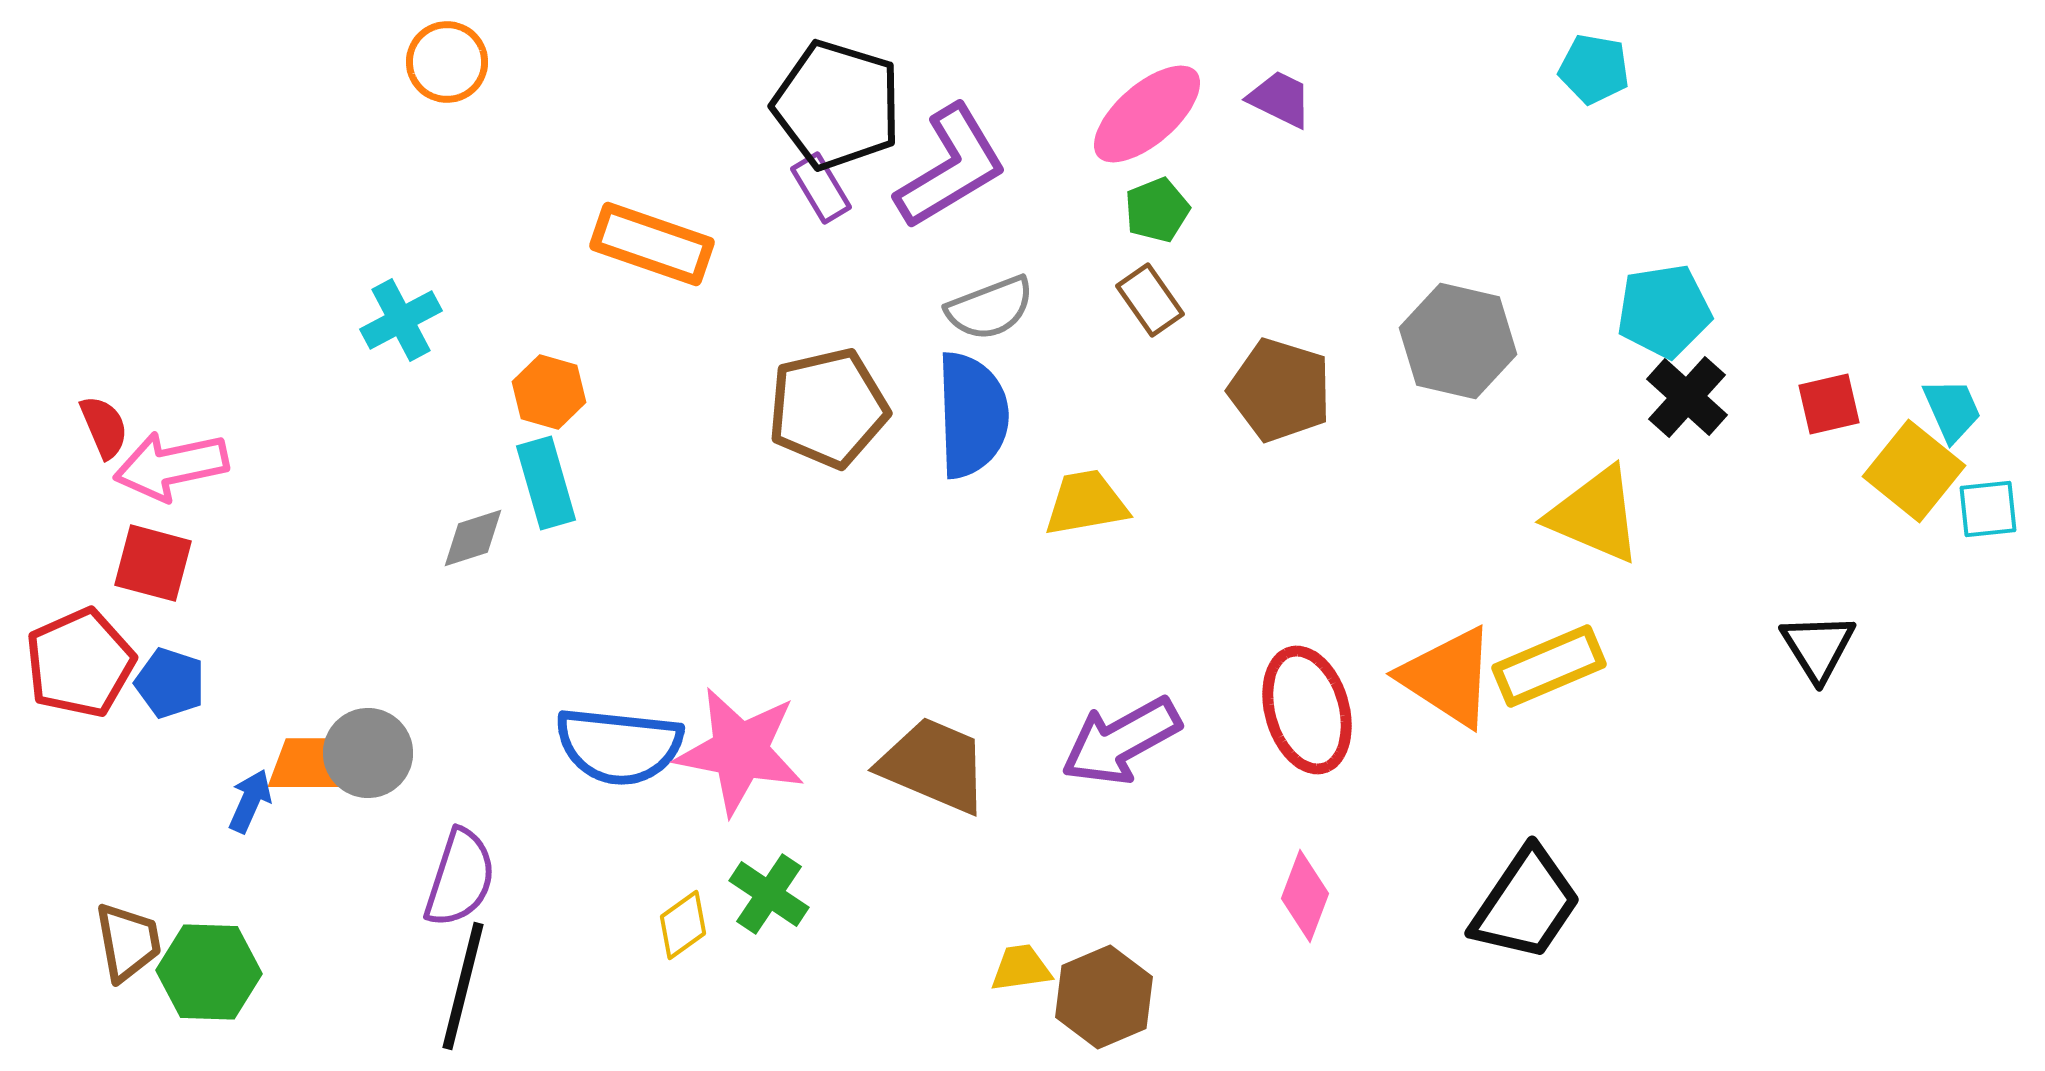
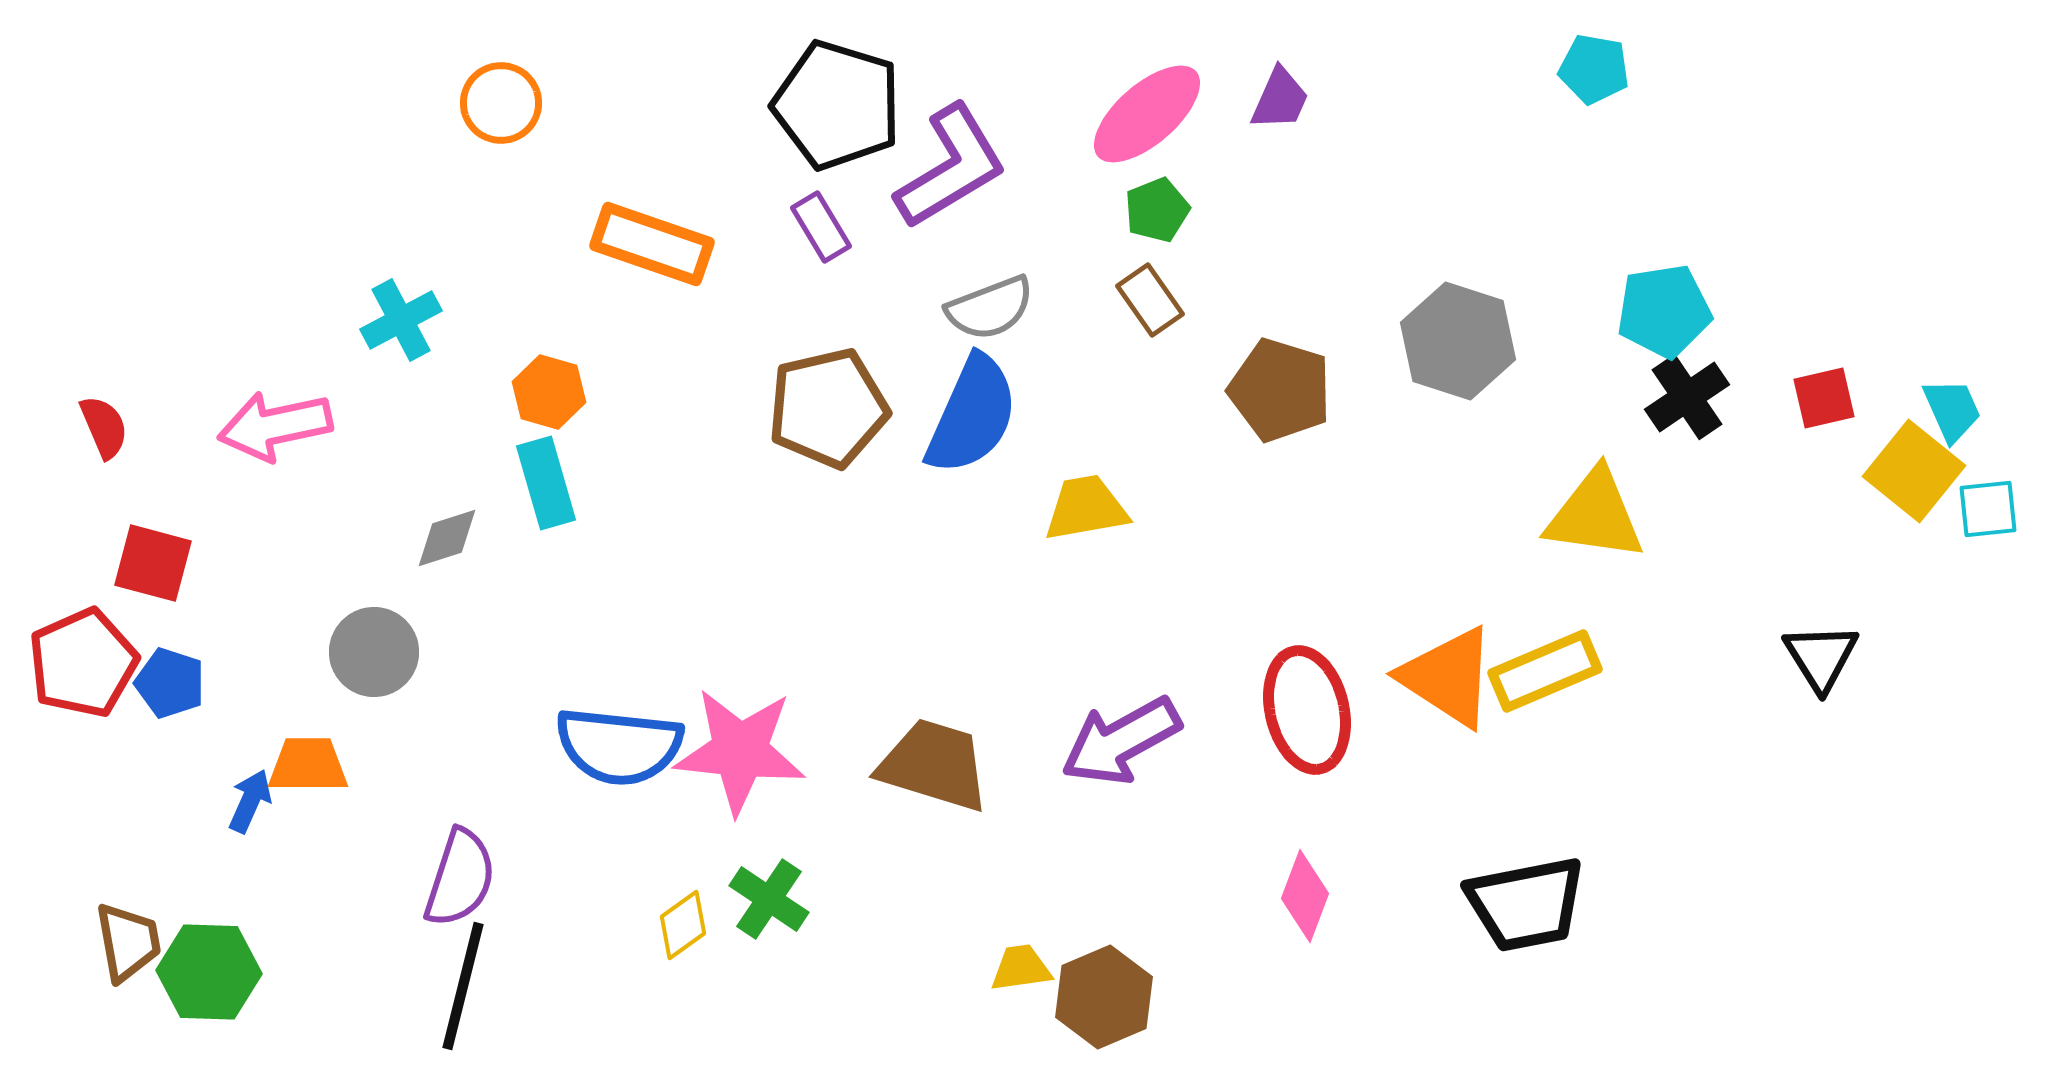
orange circle at (447, 62): moved 54 px right, 41 px down
purple trapezoid at (1280, 99): rotated 88 degrees clockwise
purple rectangle at (821, 188): moved 39 px down
gray hexagon at (1458, 341): rotated 5 degrees clockwise
black cross at (1687, 397): rotated 14 degrees clockwise
red square at (1829, 404): moved 5 px left, 6 px up
blue semicircle at (972, 415): rotated 26 degrees clockwise
pink arrow at (171, 466): moved 104 px right, 40 px up
yellow trapezoid at (1086, 503): moved 5 px down
yellow triangle at (1595, 515): rotated 15 degrees counterclockwise
gray diamond at (473, 538): moved 26 px left
black triangle at (1818, 647): moved 3 px right, 10 px down
red pentagon at (80, 663): moved 3 px right
yellow rectangle at (1549, 666): moved 4 px left, 5 px down
red ellipse at (1307, 710): rotated 3 degrees clockwise
pink star at (740, 751): rotated 5 degrees counterclockwise
gray circle at (368, 753): moved 6 px right, 101 px up
brown trapezoid at (934, 765): rotated 6 degrees counterclockwise
green cross at (769, 894): moved 5 px down
black trapezoid at (1526, 904): rotated 45 degrees clockwise
